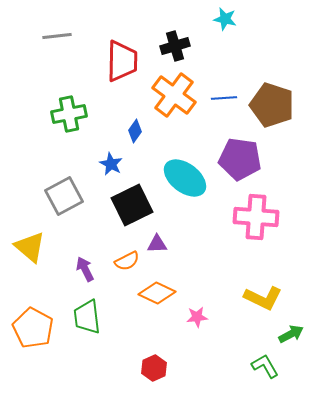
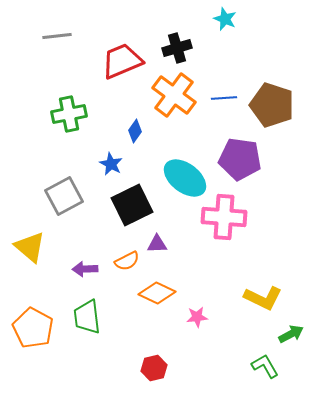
cyan star: rotated 10 degrees clockwise
black cross: moved 2 px right, 2 px down
red trapezoid: rotated 114 degrees counterclockwise
pink cross: moved 32 px left
purple arrow: rotated 65 degrees counterclockwise
red hexagon: rotated 10 degrees clockwise
